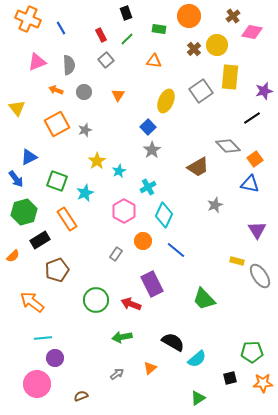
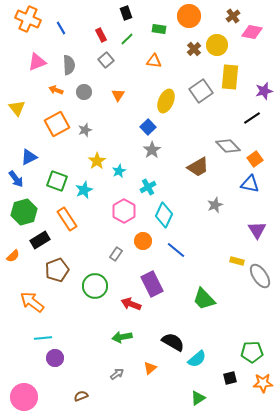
cyan star at (85, 193): moved 1 px left, 3 px up
green circle at (96, 300): moved 1 px left, 14 px up
pink circle at (37, 384): moved 13 px left, 13 px down
